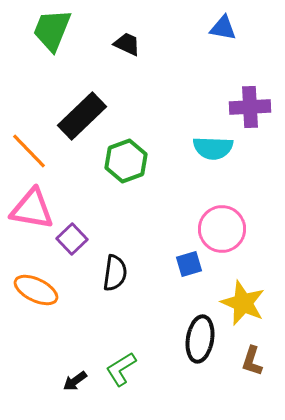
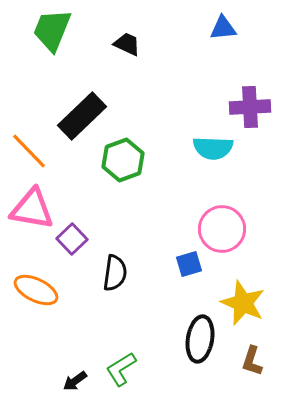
blue triangle: rotated 16 degrees counterclockwise
green hexagon: moved 3 px left, 1 px up
